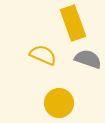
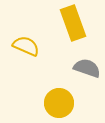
yellow semicircle: moved 17 px left, 9 px up
gray semicircle: moved 1 px left, 9 px down
